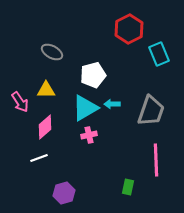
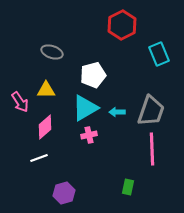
red hexagon: moved 7 px left, 4 px up
gray ellipse: rotated 10 degrees counterclockwise
cyan arrow: moved 5 px right, 8 px down
pink line: moved 4 px left, 11 px up
